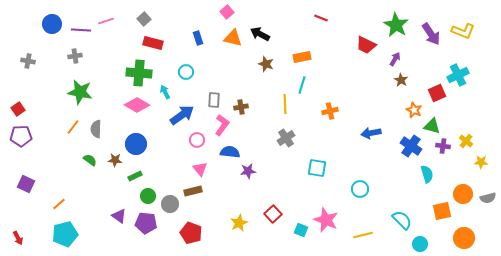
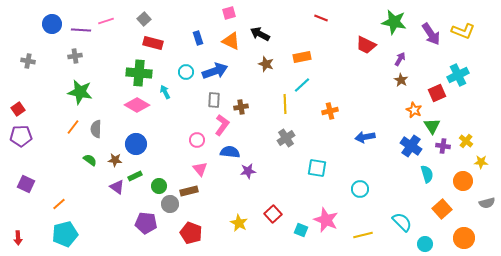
pink square at (227, 12): moved 2 px right, 1 px down; rotated 24 degrees clockwise
green star at (396, 25): moved 2 px left, 3 px up; rotated 20 degrees counterclockwise
orange triangle at (233, 38): moved 2 px left, 3 px down; rotated 12 degrees clockwise
purple arrow at (395, 59): moved 5 px right
cyan line at (302, 85): rotated 30 degrees clockwise
blue arrow at (182, 115): moved 33 px right, 44 px up; rotated 15 degrees clockwise
green triangle at (432, 126): rotated 42 degrees clockwise
blue arrow at (371, 133): moved 6 px left, 4 px down
brown rectangle at (193, 191): moved 4 px left
orange circle at (463, 194): moved 13 px up
green circle at (148, 196): moved 11 px right, 10 px up
gray semicircle at (488, 198): moved 1 px left, 5 px down
orange square at (442, 211): moved 2 px up; rotated 30 degrees counterclockwise
purple triangle at (119, 216): moved 2 px left, 29 px up
cyan semicircle at (402, 220): moved 2 px down
yellow star at (239, 223): rotated 18 degrees counterclockwise
red arrow at (18, 238): rotated 24 degrees clockwise
cyan circle at (420, 244): moved 5 px right
